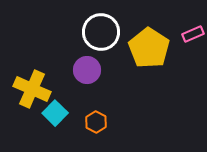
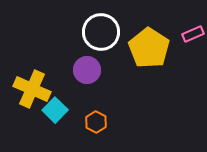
cyan square: moved 3 px up
